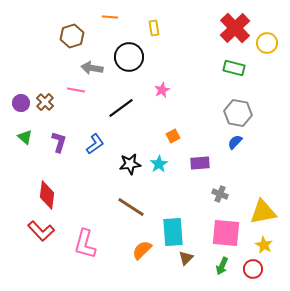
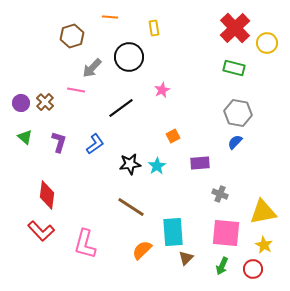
gray arrow: rotated 55 degrees counterclockwise
cyan star: moved 2 px left, 2 px down
